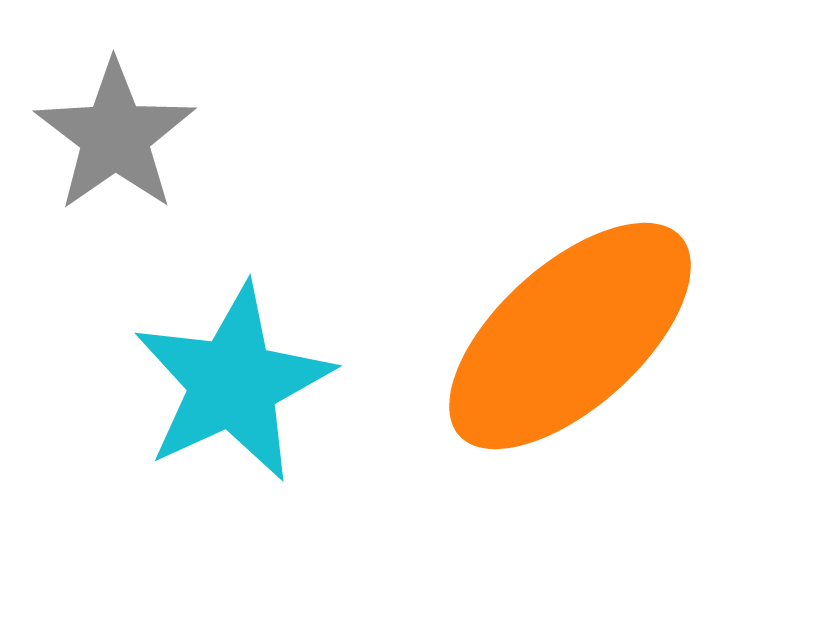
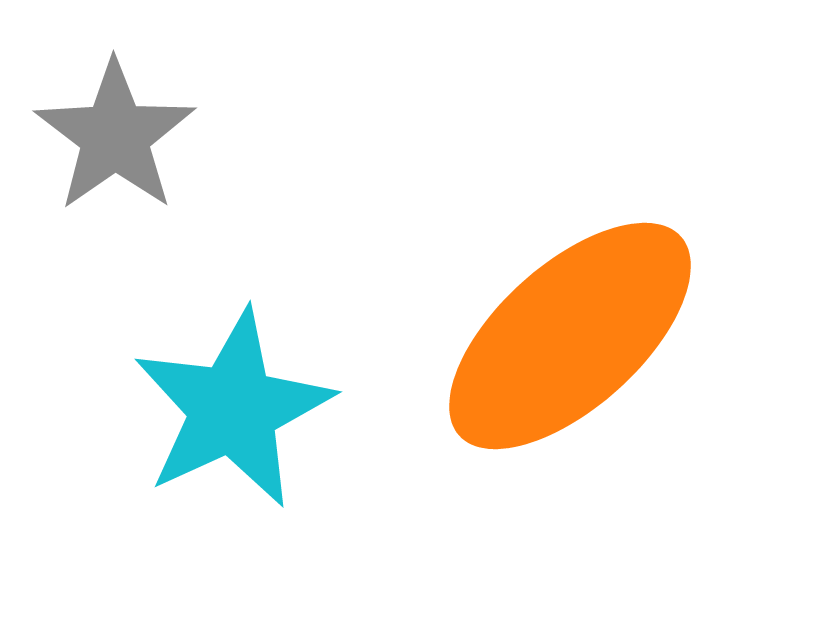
cyan star: moved 26 px down
